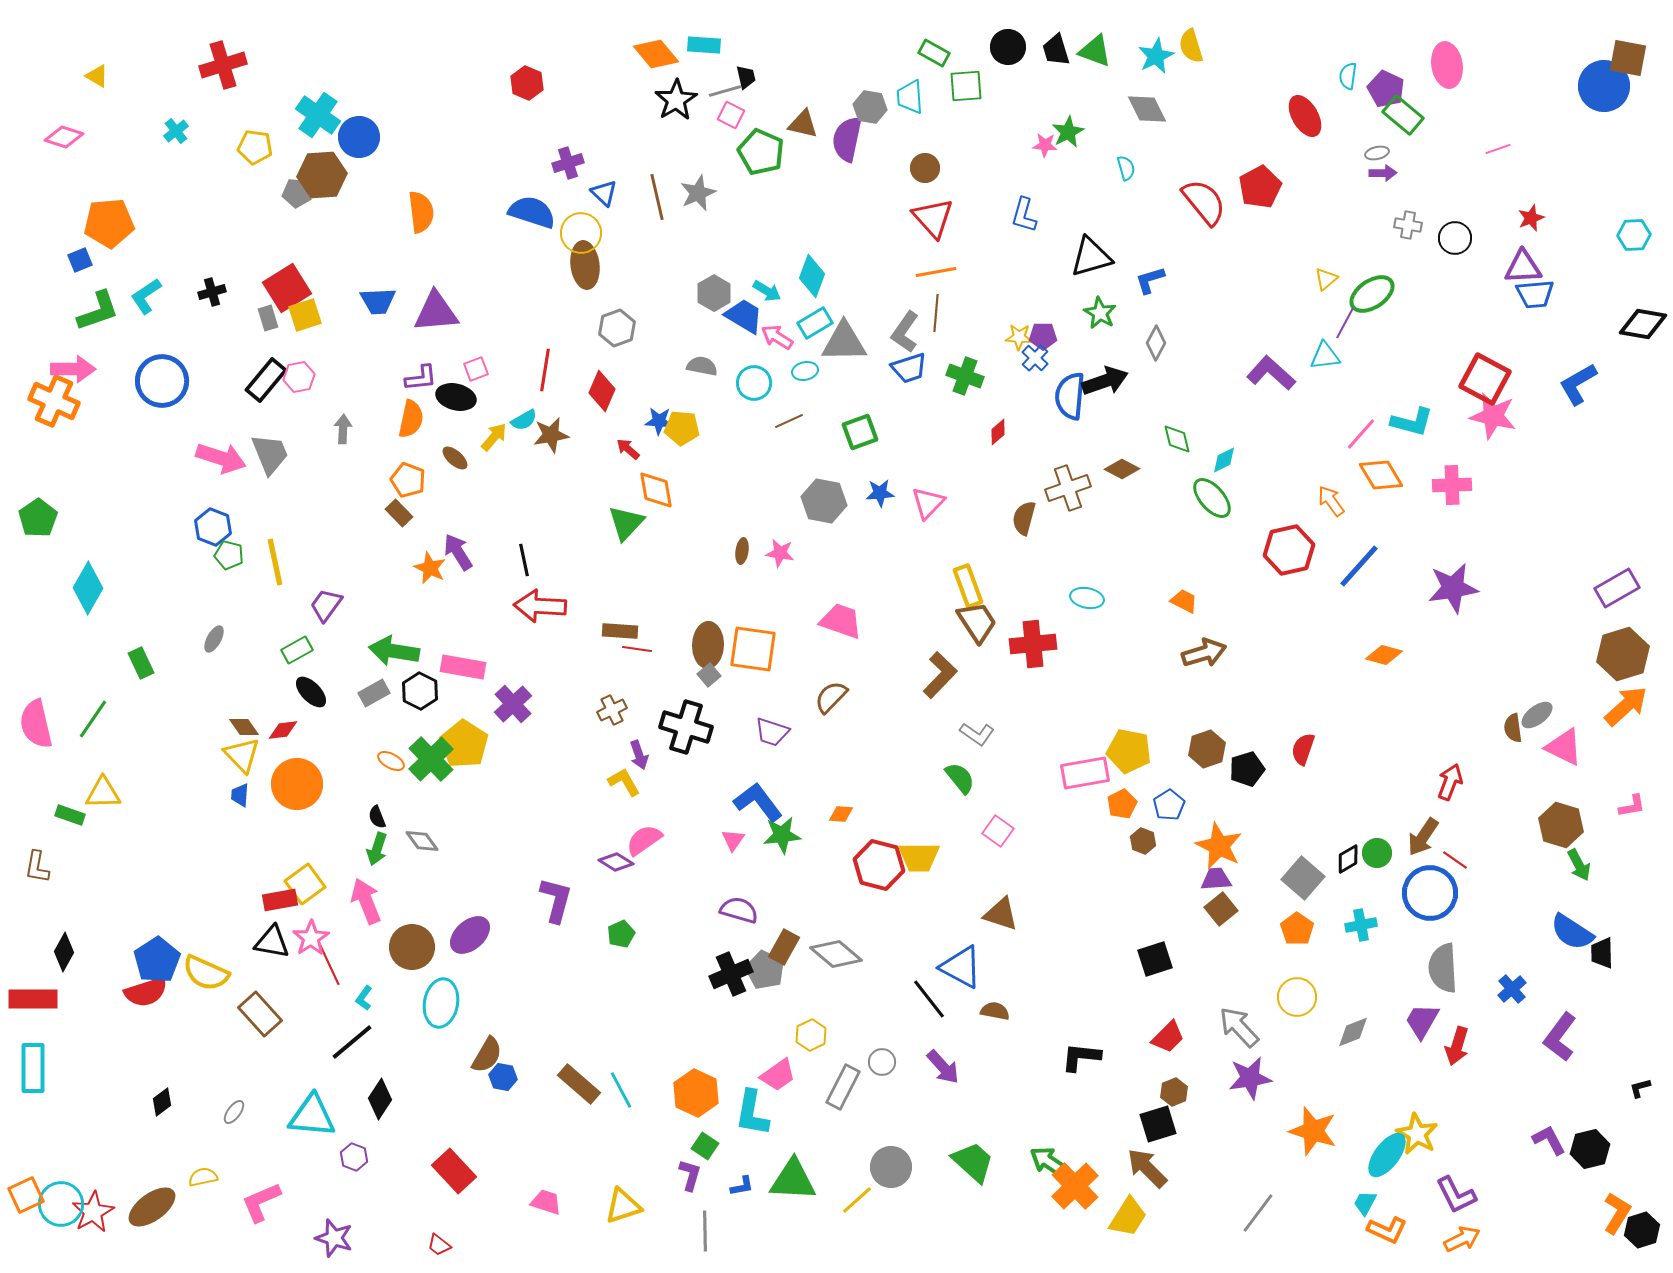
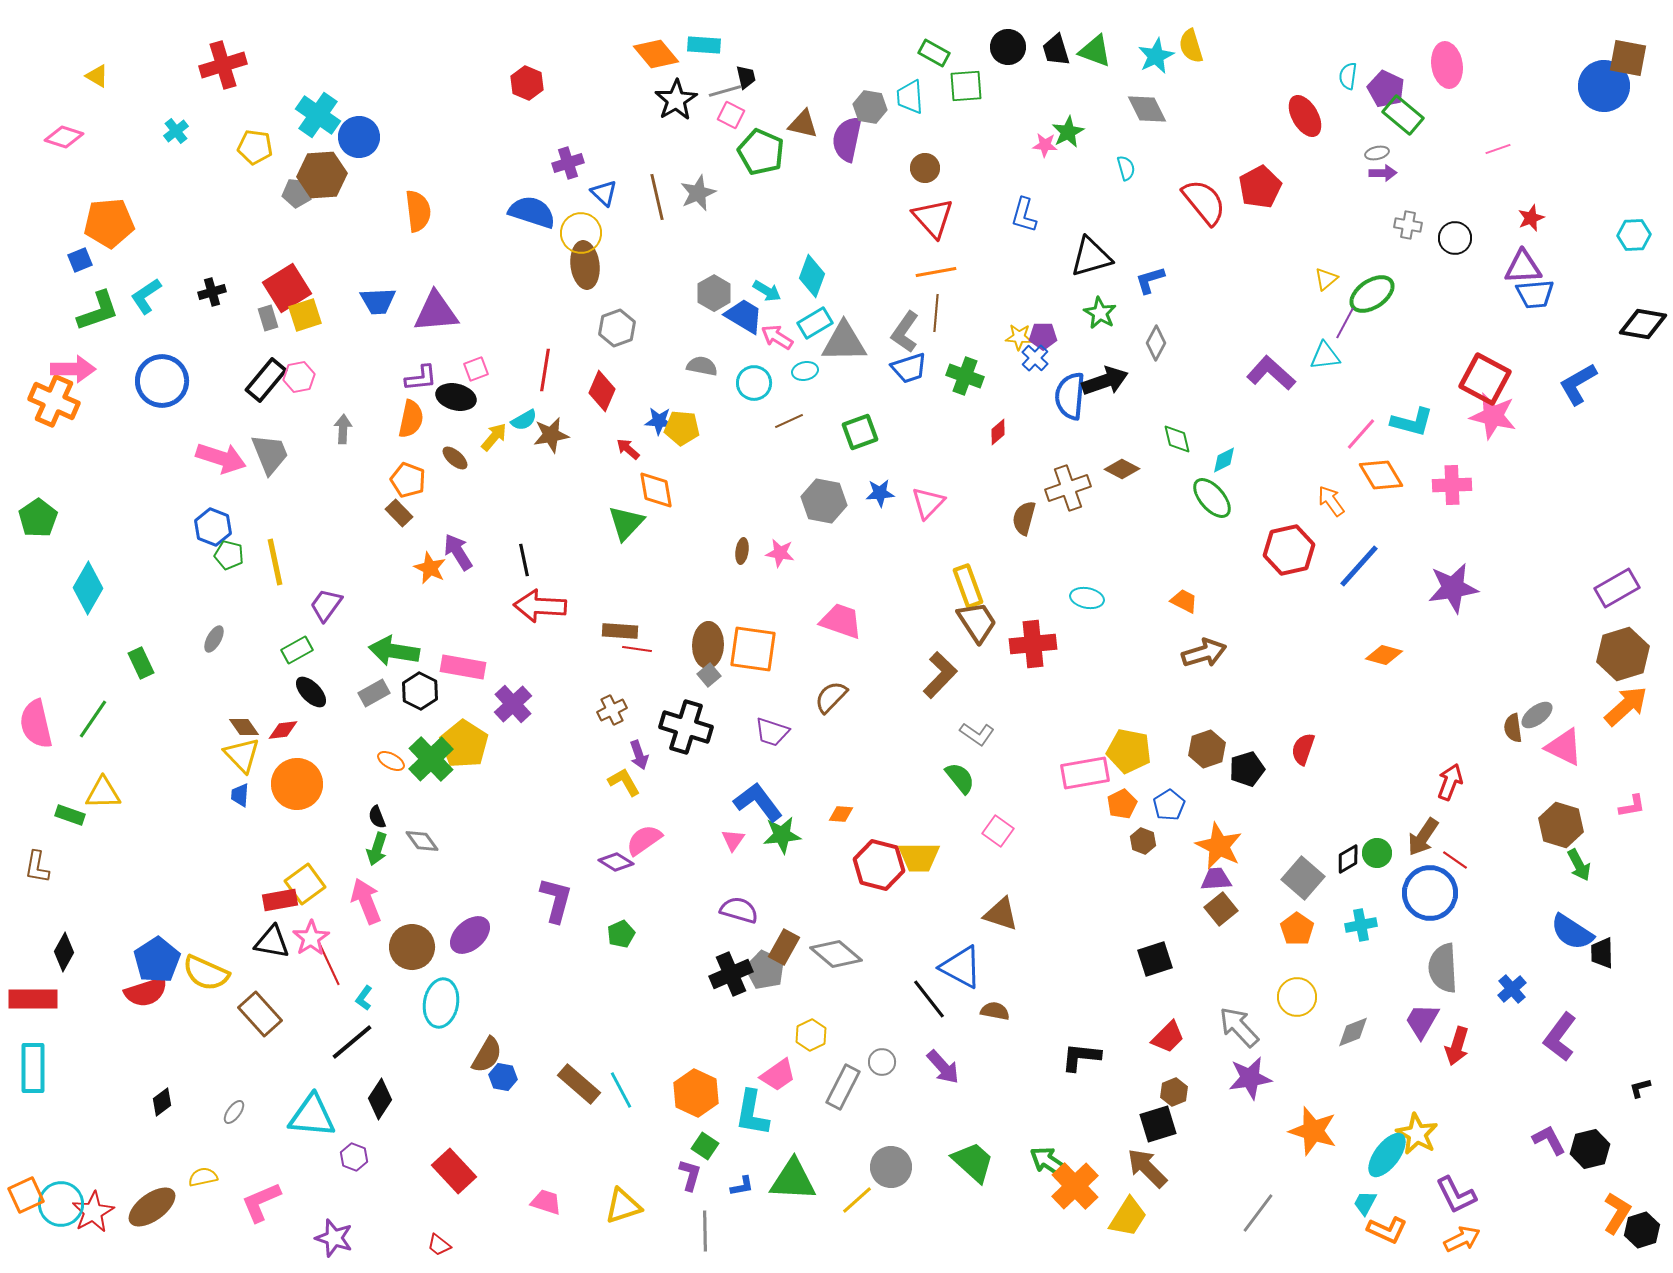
orange semicircle at (421, 212): moved 3 px left, 1 px up
